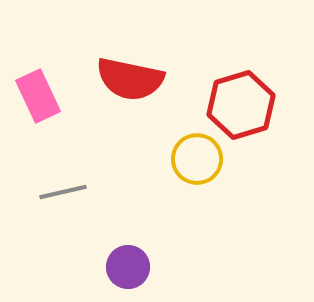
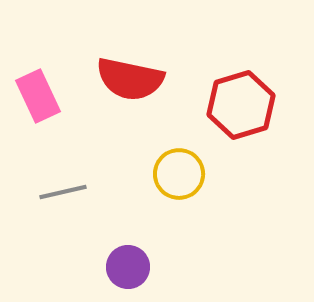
yellow circle: moved 18 px left, 15 px down
